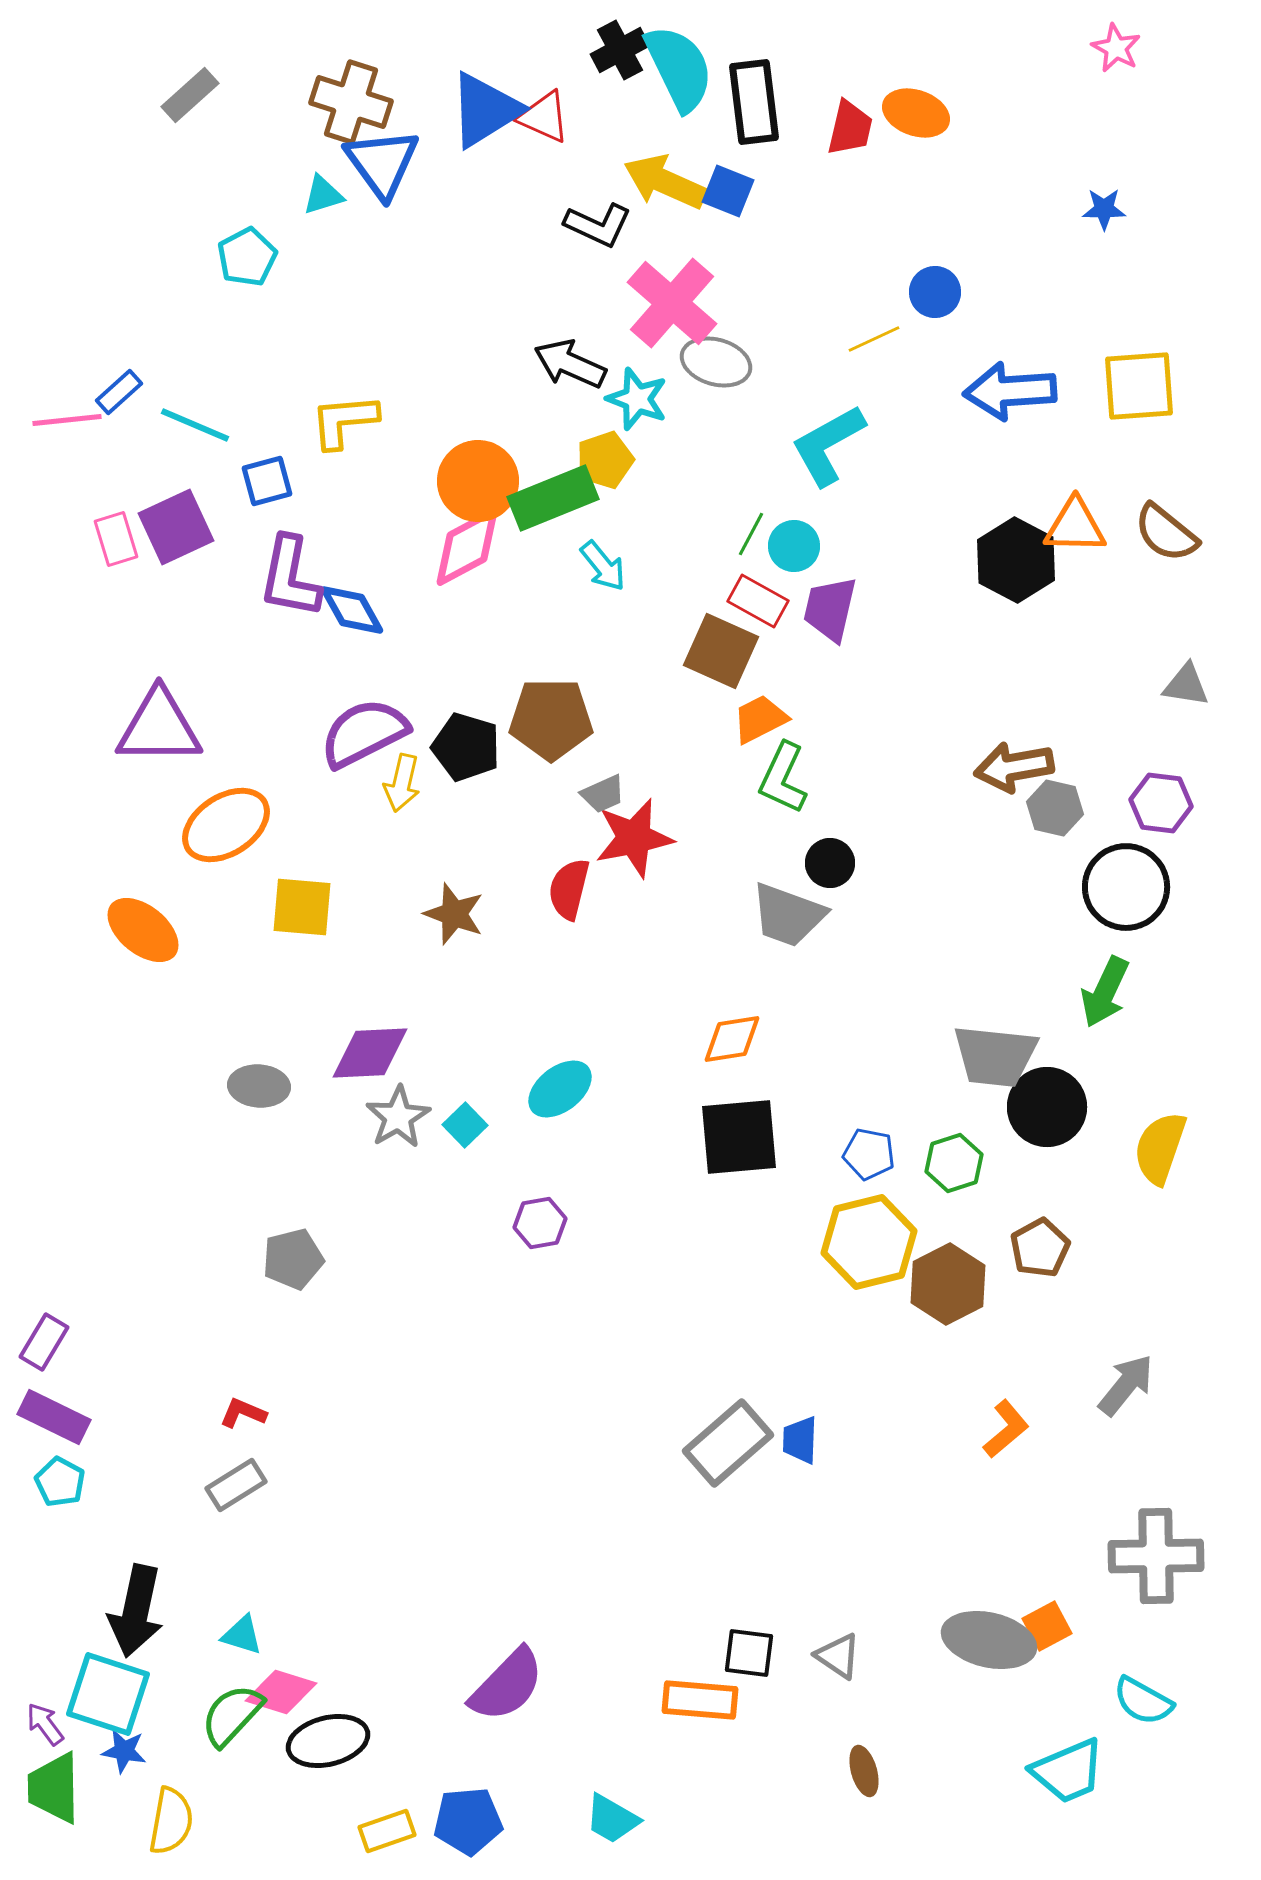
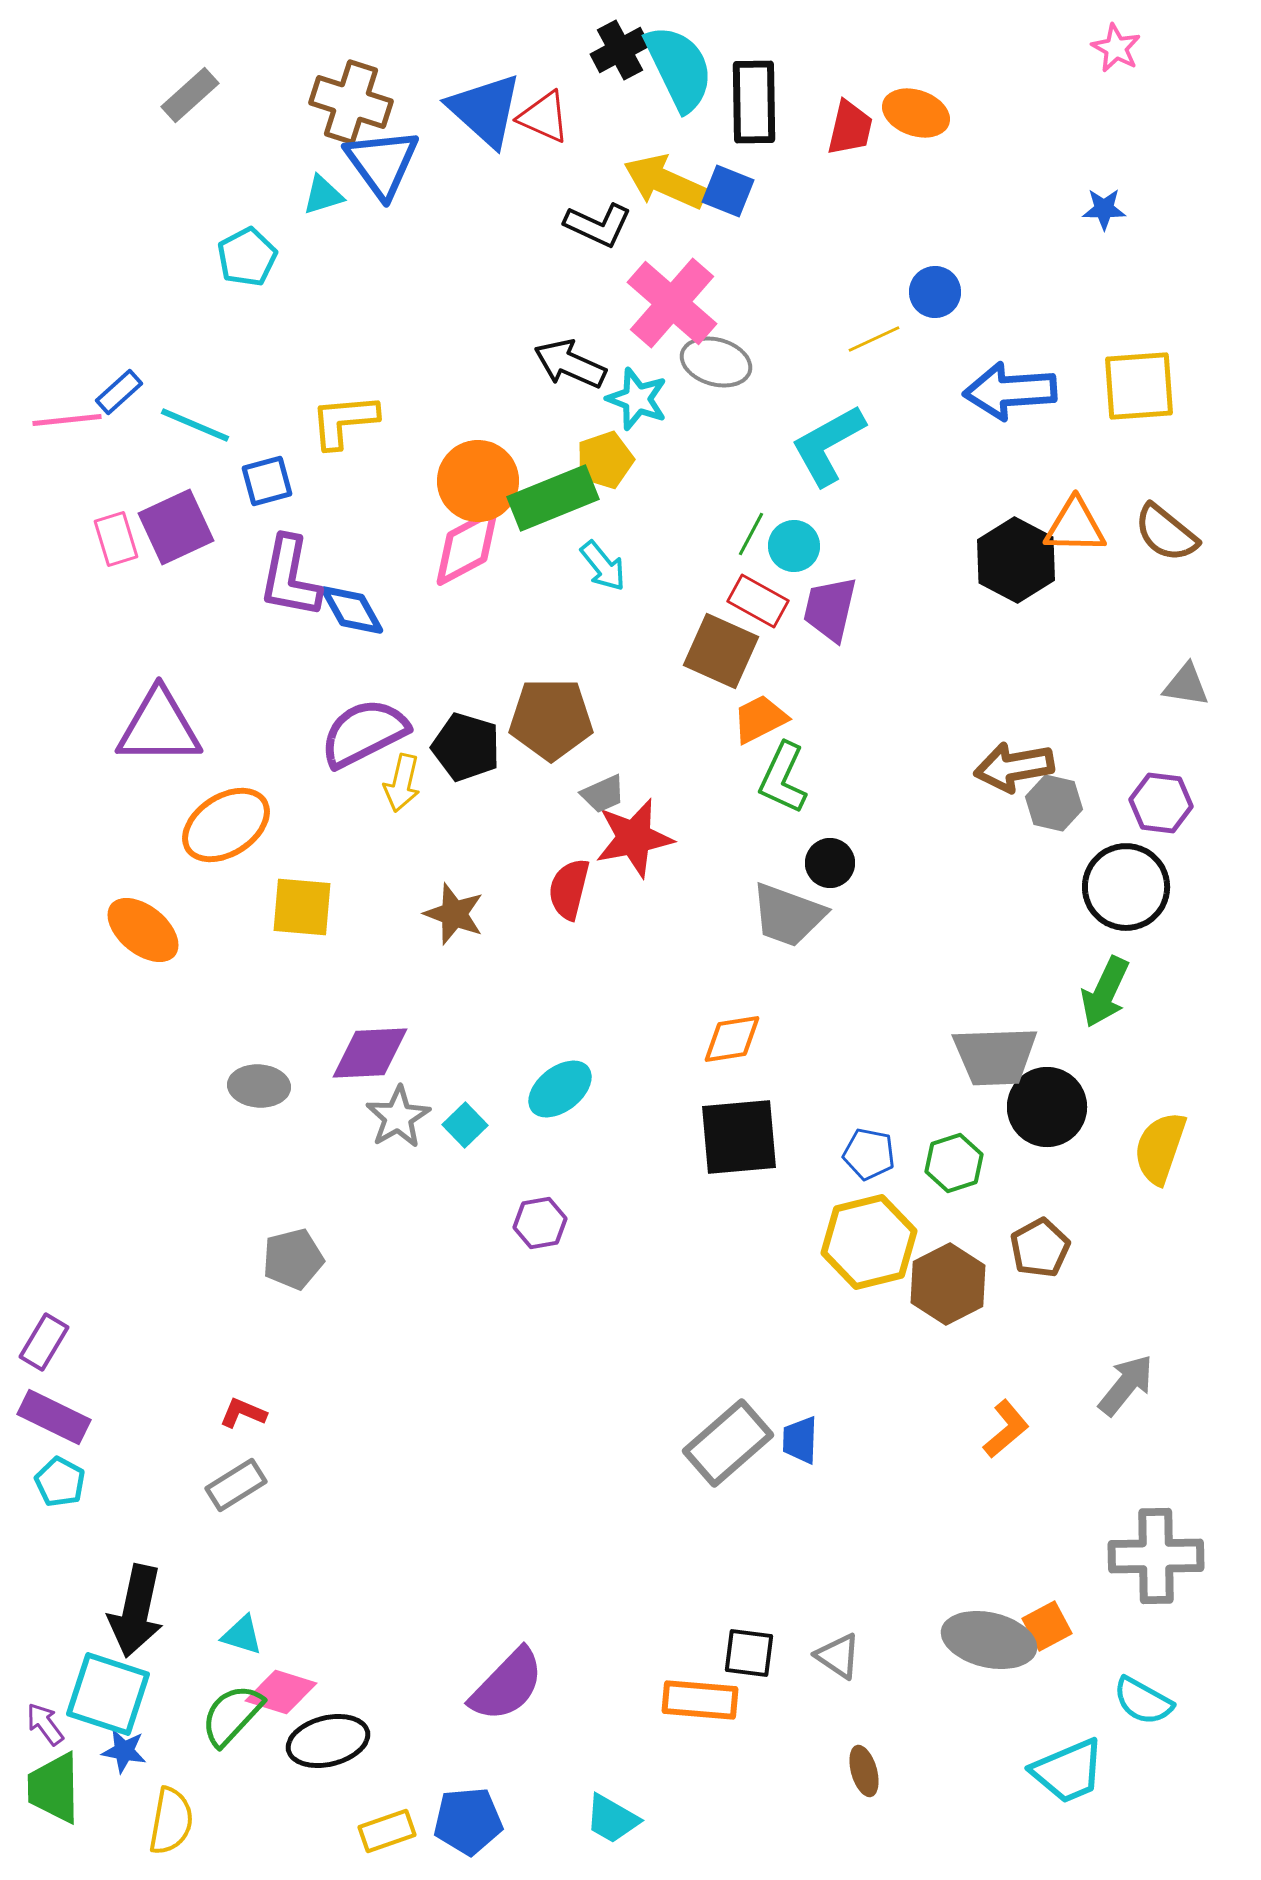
black rectangle at (754, 102): rotated 6 degrees clockwise
blue triangle at (485, 110): rotated 46 degrees counterclockwise
gray hexagon at (1055, 808): moved 1 px left, 5 px up
gray trapezoid at (995, 1056): rotated 8 degrees counterclockwise
